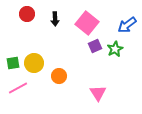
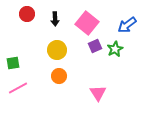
yellow circle: moved 23 px right, 13 px up
